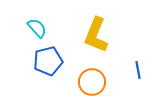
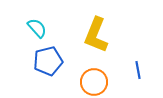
orange circle: moved 2 px right
